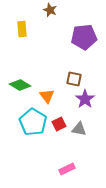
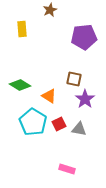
brown star: rotated 24 degrees clockwise
orange triangle: moved 2 px right; rotated 21 degrees counterclockwise
pink rectangle: rotated 42 degrees clockwise
